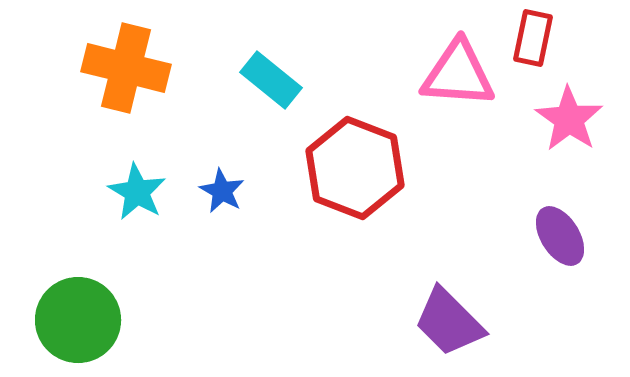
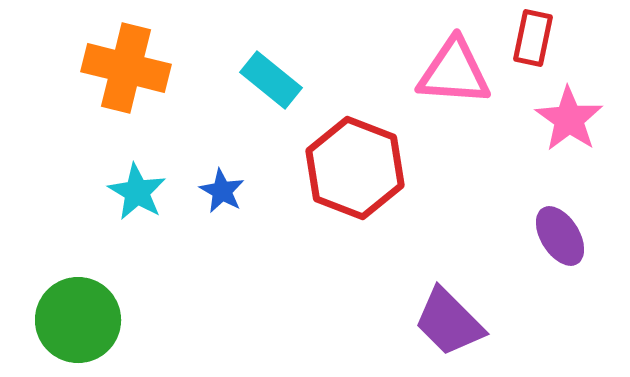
pink triangle: moved 4 px left, 2 px up
